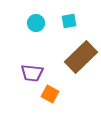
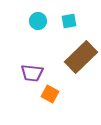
cyan circle: moved 2 px right, 2 px up
